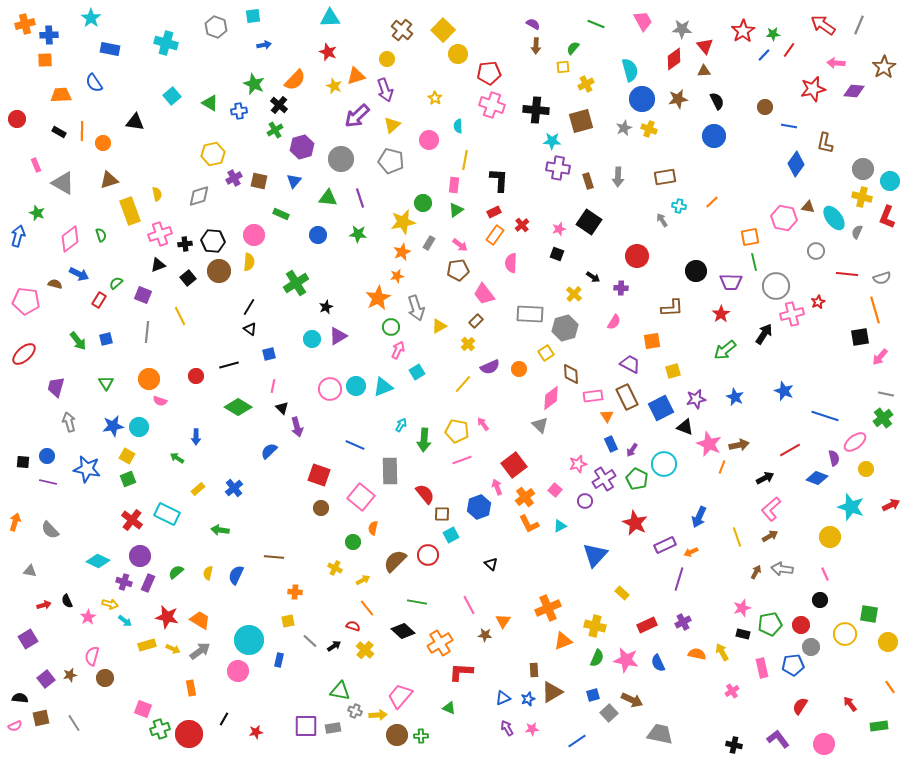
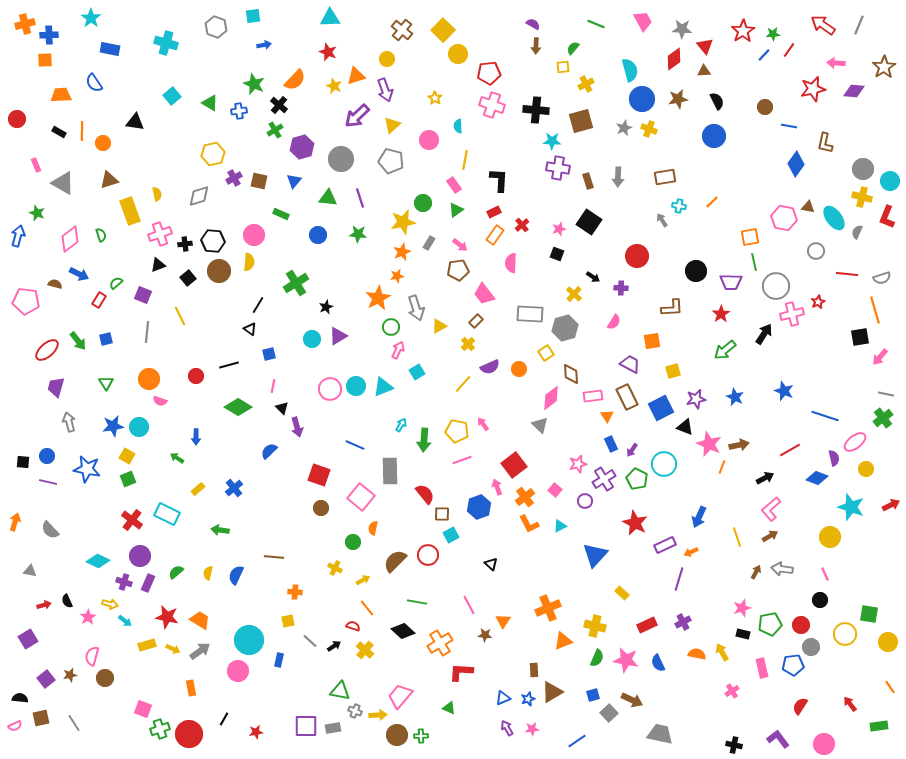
pink rectangle at (454, 185): rotated 42 degrees counterclockwise
black line at (249, 307): moved 9 px right, 2 px up
red ellipse at (24, 354): moved 23 px right, 4 px up
